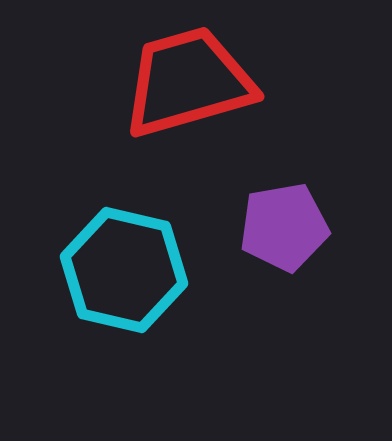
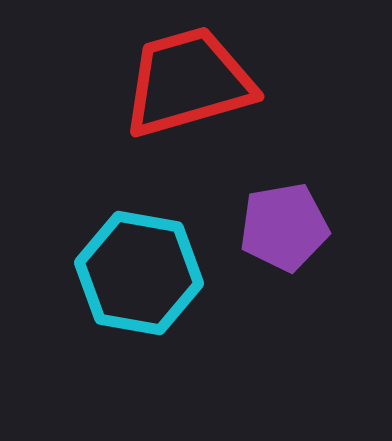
cyan hexagon: moved 15 px right, 3 px down; rotated 3 degrees counterclockwise
